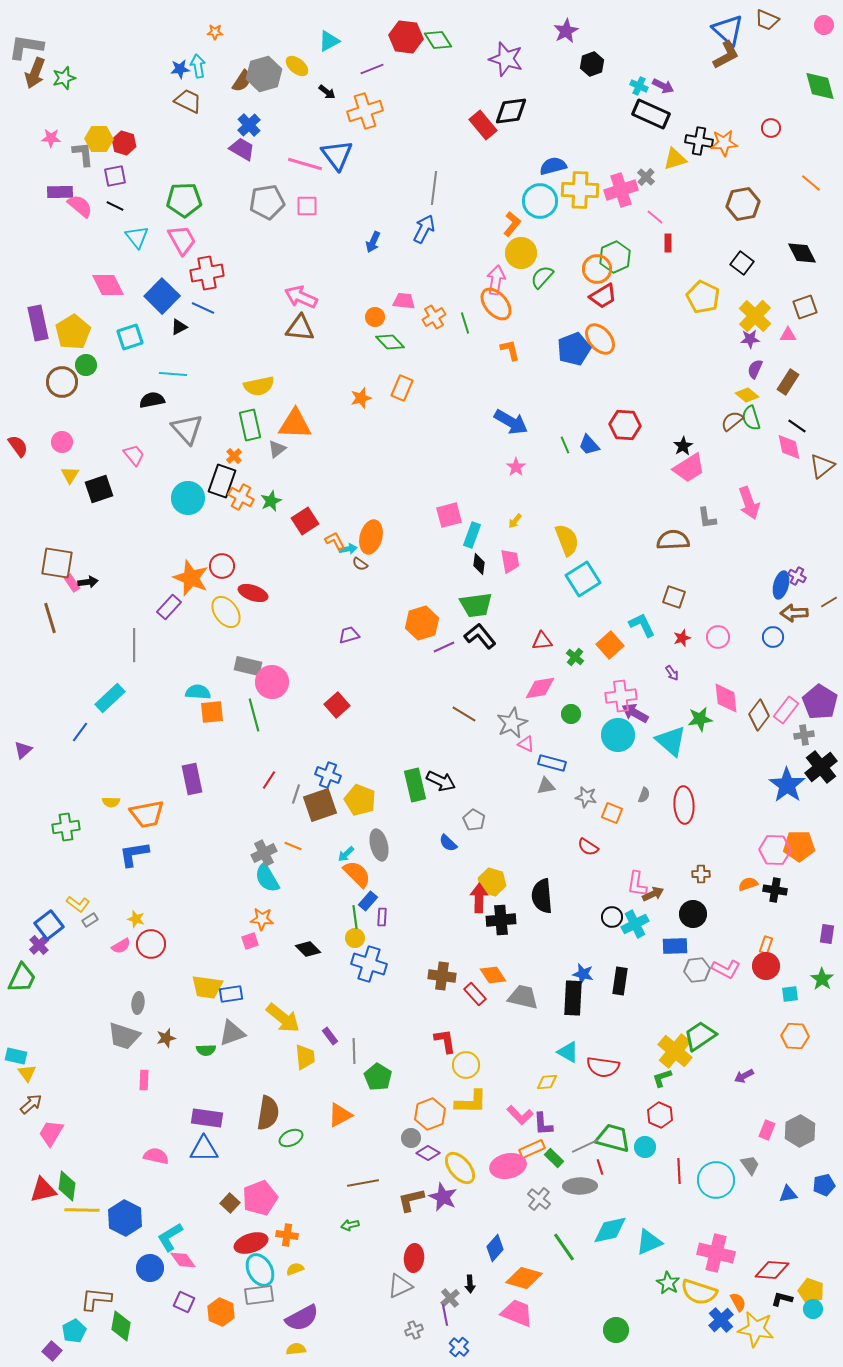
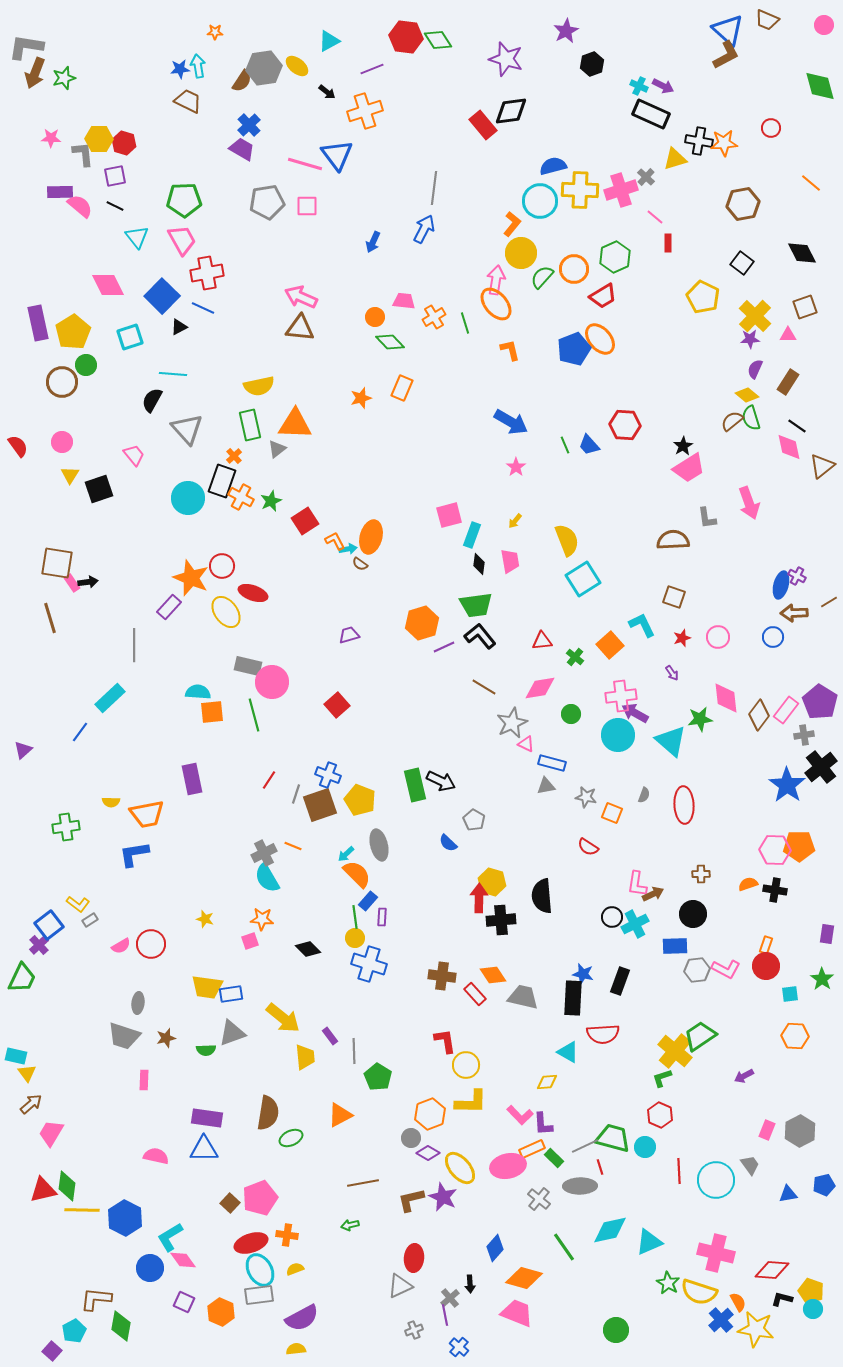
gray hexagon at (264, 74): moved 6 px up; rotated 8 degrees clockwise
orange circle at (597, 269): moved 23 px left
black semicircle at (152, 400): rotated 50 degrees counterclockwise
brown line at (464, 714): moved 20 px right, 27 px up
yellow star at (136, 919): moved 69 px right
black rectangle at (620, 981): rotated 12 degrees clockwise
red semicircle at (603, 1067): moved 33 px up; rotated 12 degrees counterclockwise
